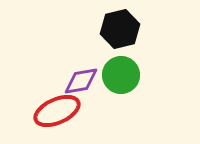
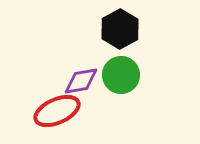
black hexagon: rotated 15 degrees counterclockwise
